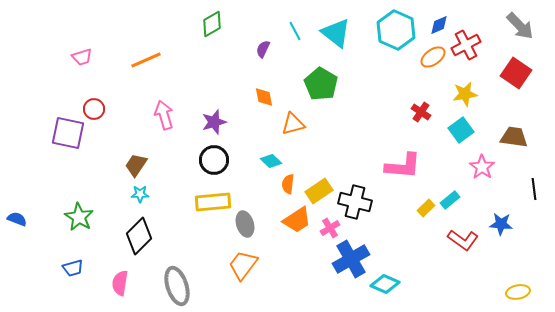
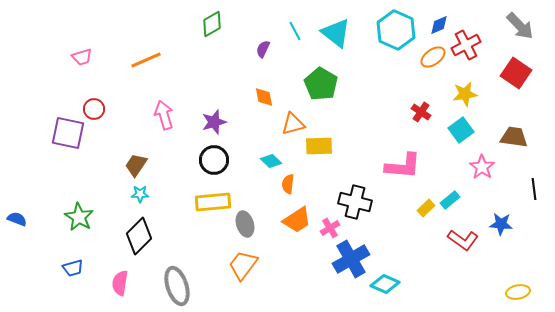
yellow rectangle at (319, 191): moved 45 px up; rotated 32 degrees clockwise
